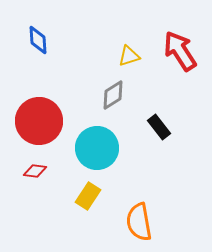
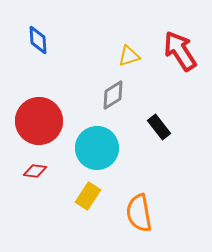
orange semicircle: moved 9 px up
